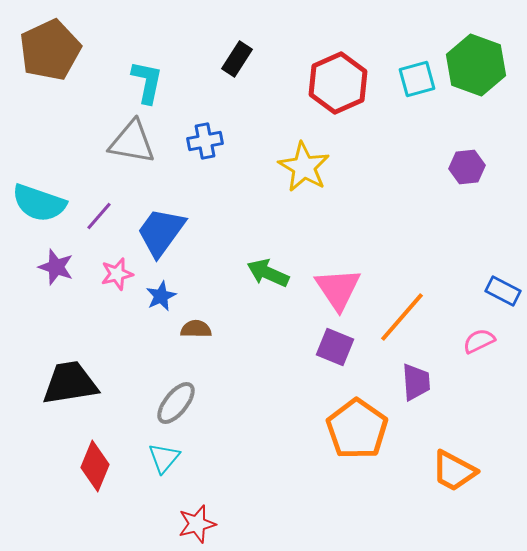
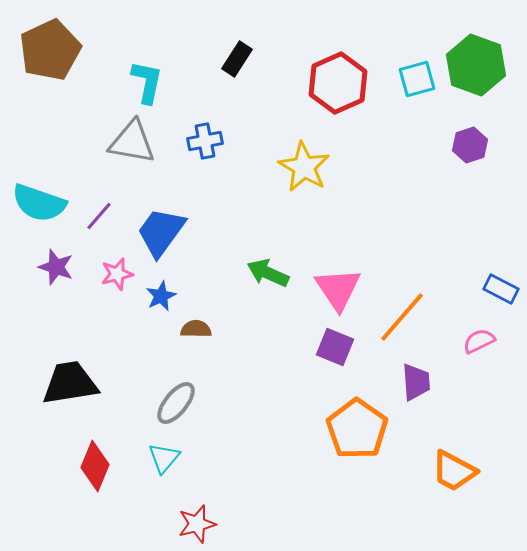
purple hexagon: moved 3 px right, 22 px up; rotated 12 degrees counterclockwise
blue rectangle: moved 2 px left, 2 px up
